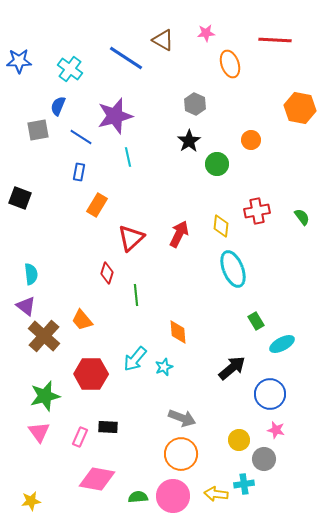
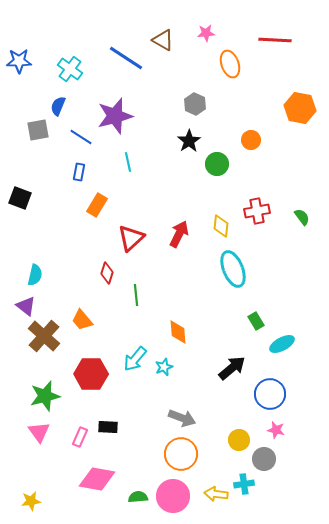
cyan line at (128, 157): moved 5 px down
cyan semicircle at (31, 274): moved 4 px right, 1 px down; rotated 20 degrees clockwise
